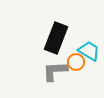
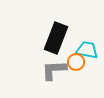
cyan trapezoid: moved 2 px left, 1 px up; rotated 20 degrees counterclockwise
gray L-shape: moved 1 px left, 1 px up
